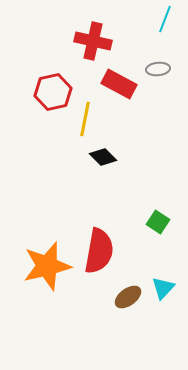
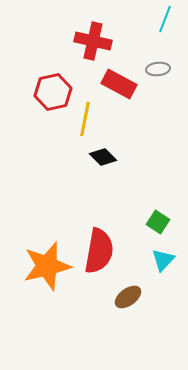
cyan triangle: moved 28 px up
